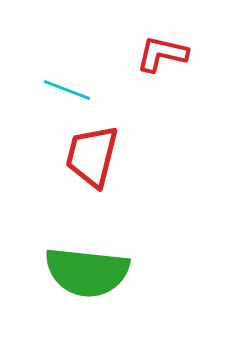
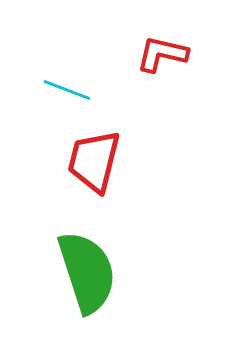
red trapezoid: moved 2 px right, 5 px down
green semicircle: rotated 114 degrees counterclockwise
